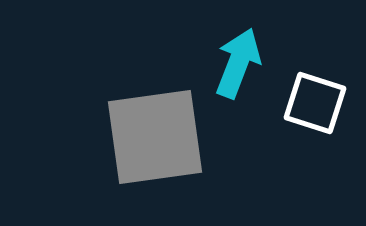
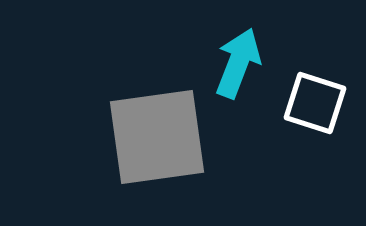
gray square: moved 2 px right
